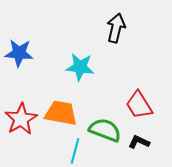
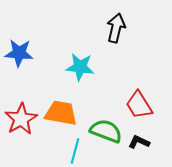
green semicircle: moved 1 px right, 1 px down
